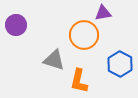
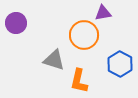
purple circle: moved 2 px up
